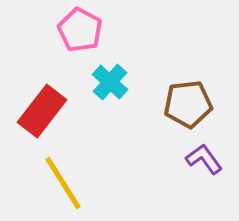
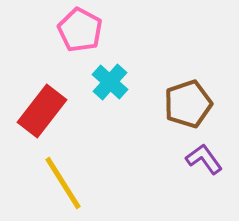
brown pentagon: rotated 12 degrees counterclockwise
